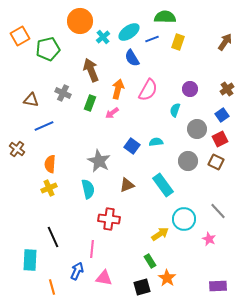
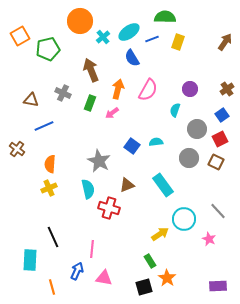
gray circle at (188, 161): moved 1 px right, 3 px up
red cross at (109, 219): moved 11 px up; rotated 10 degrees clockwise
black square at (142, 287): moved 2 px right
